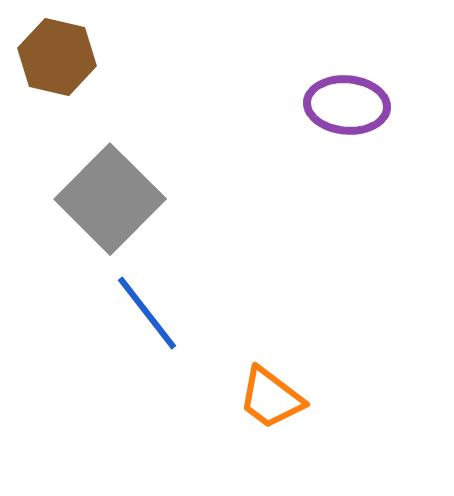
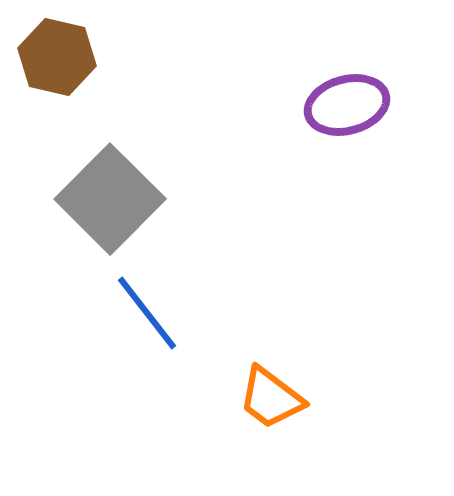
purple ellipse: rotated 20 degrees counterclockwise
